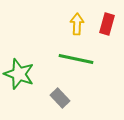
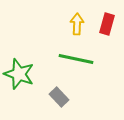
gray rectangle: moved 1 px left, 1 px up
